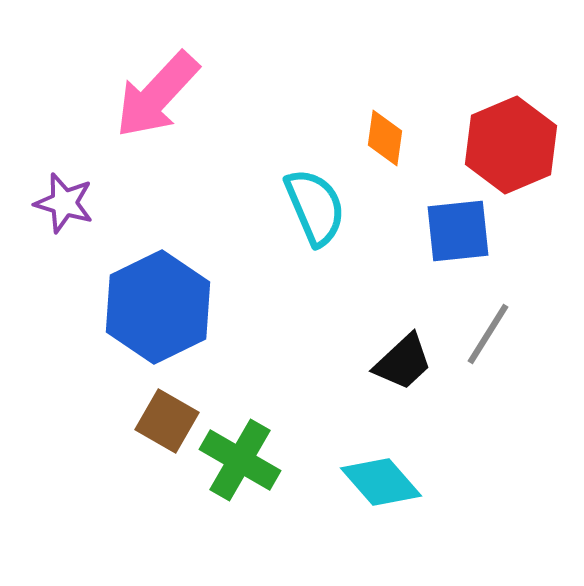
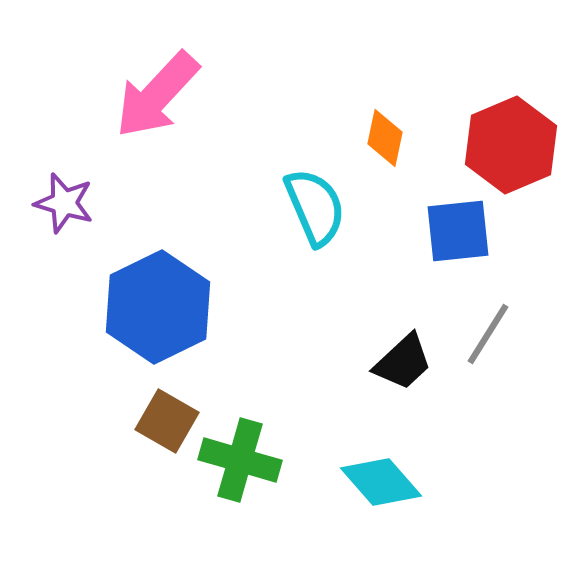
orange diamond: rotated 4 degrees clockwise
green cross: rotated 14 degrees counterclockwise
